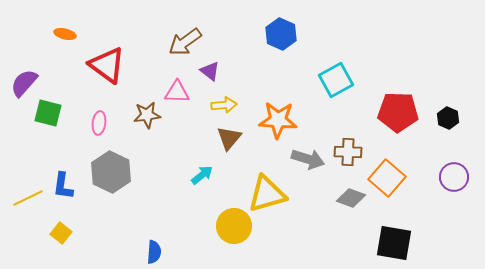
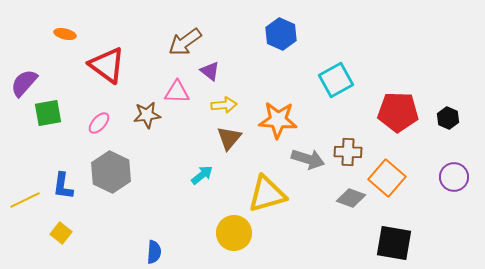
green square: rotated 24 degrees counterclockwise
pink ellipse: rotated 35 degrees clockwise
yellow line: moved 3 px left, 2 px down
yellow circle: moved 7 px down
